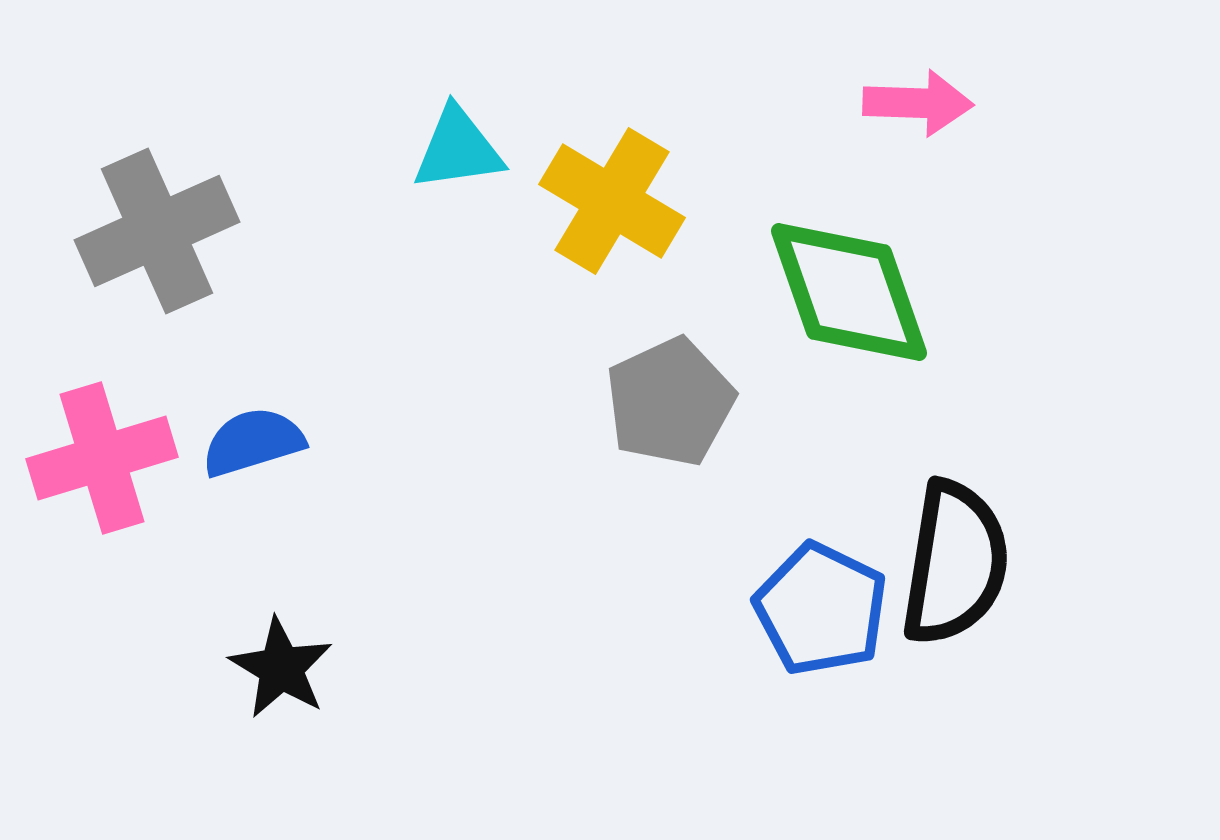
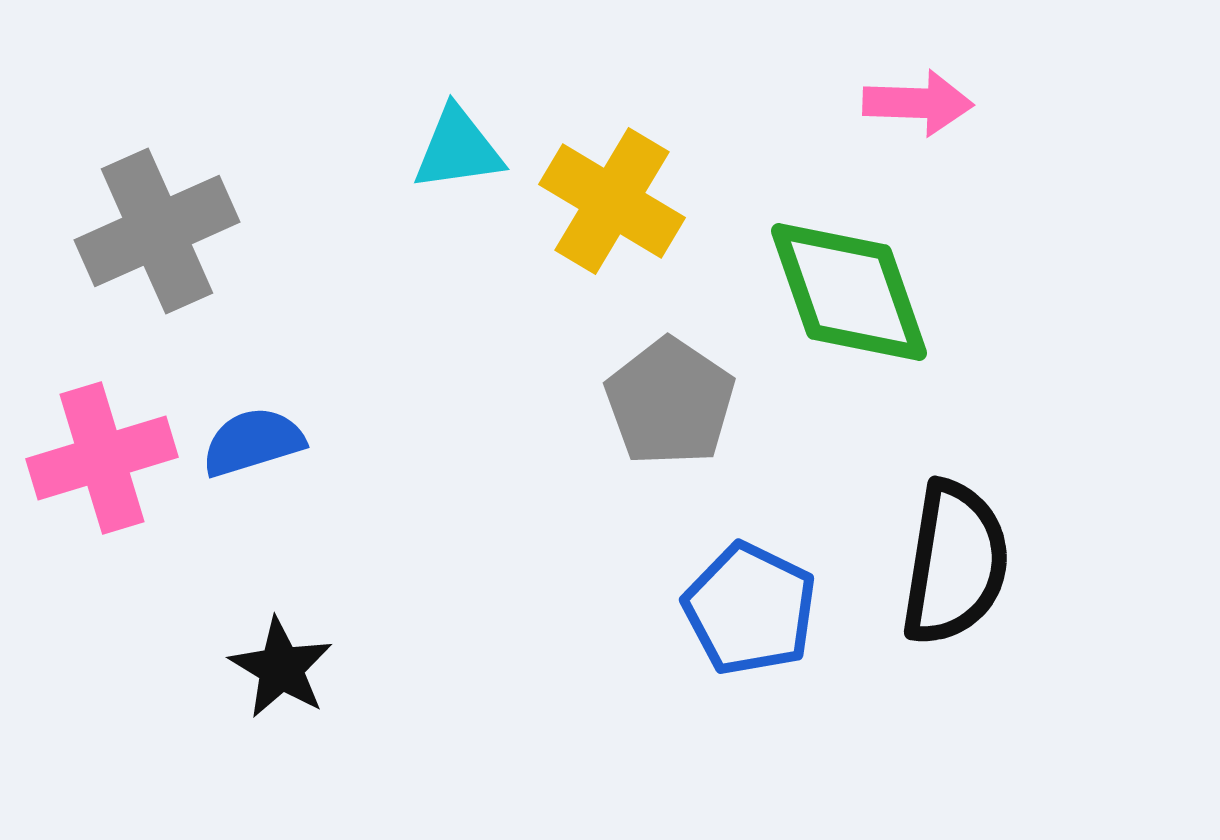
gray pentagon: rotated 13 degrees counterclockwise
blue pentagon: moved 71 px left
